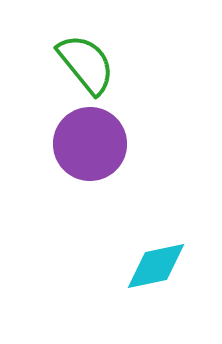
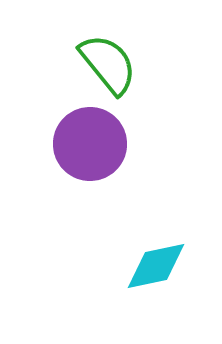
green semicircle: moved 22 px right
